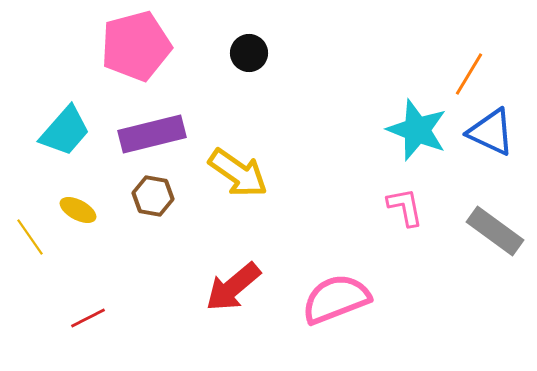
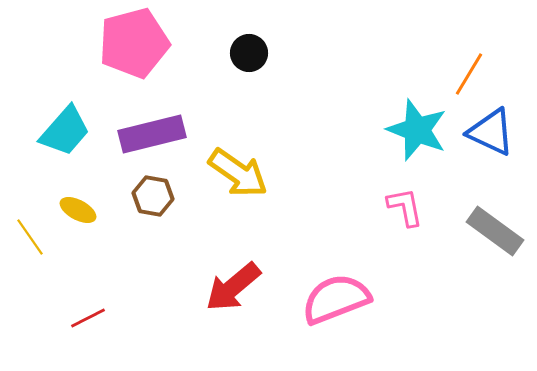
pink pentagon: moved 2 px left, 3 px up
